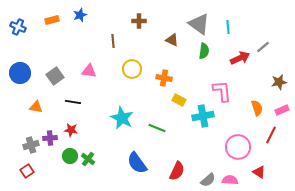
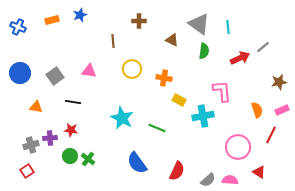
orange semicircle: moved 2 px down
